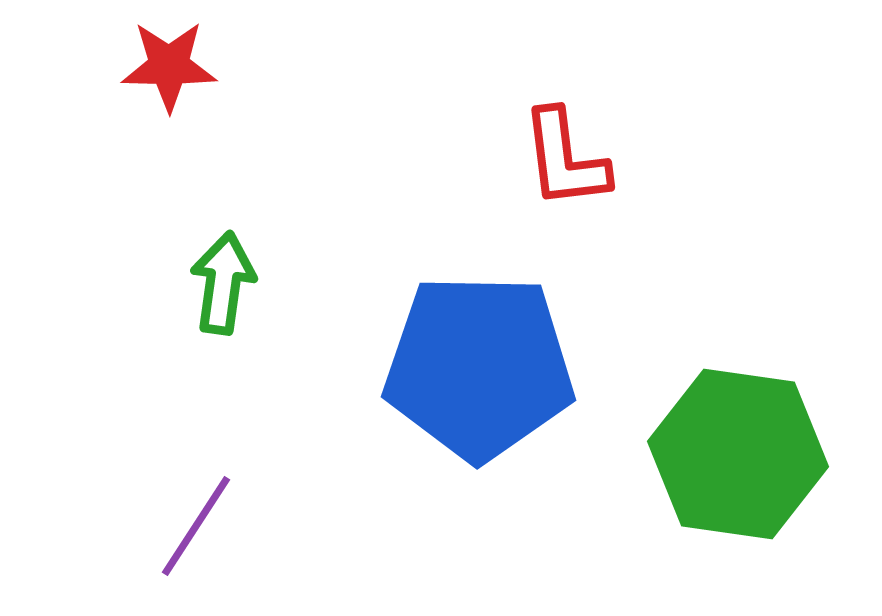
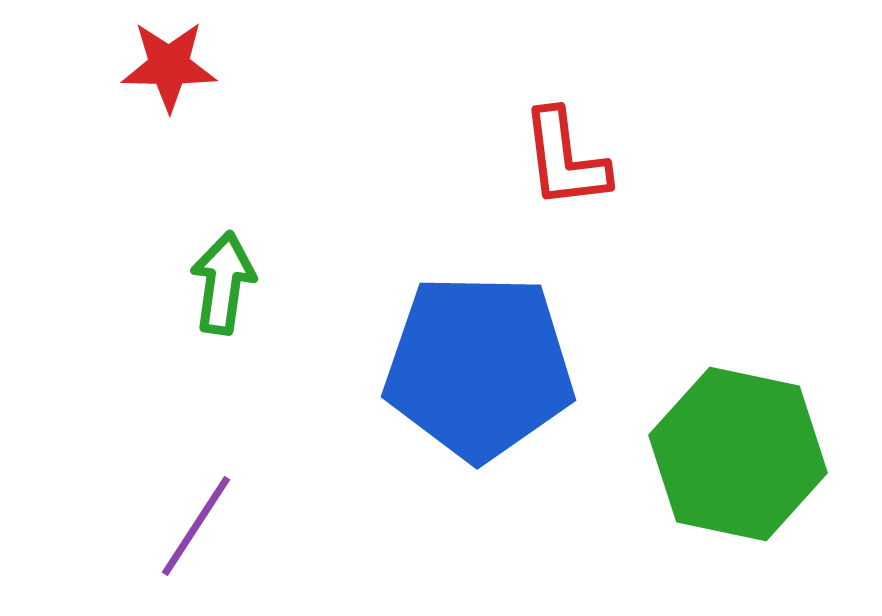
green hexagon: rotated 4 degrees clockwise
